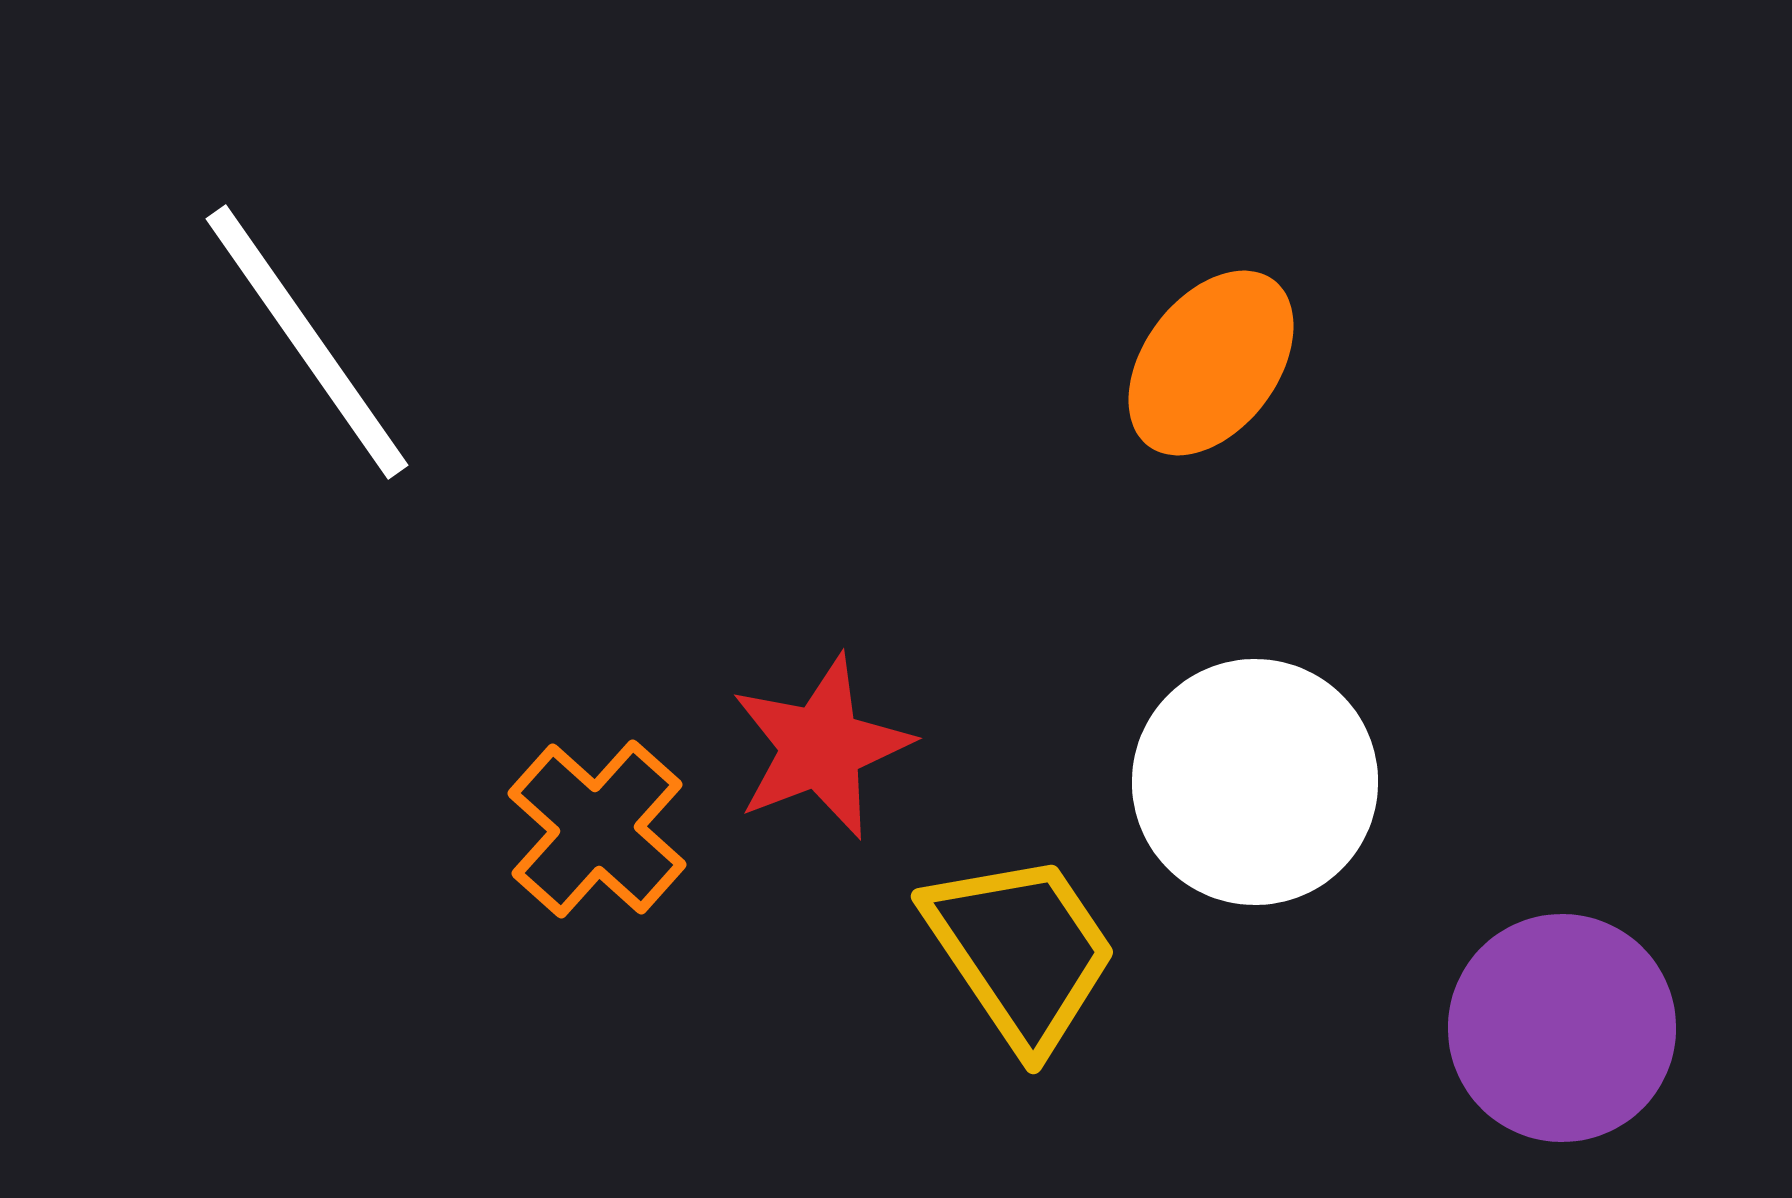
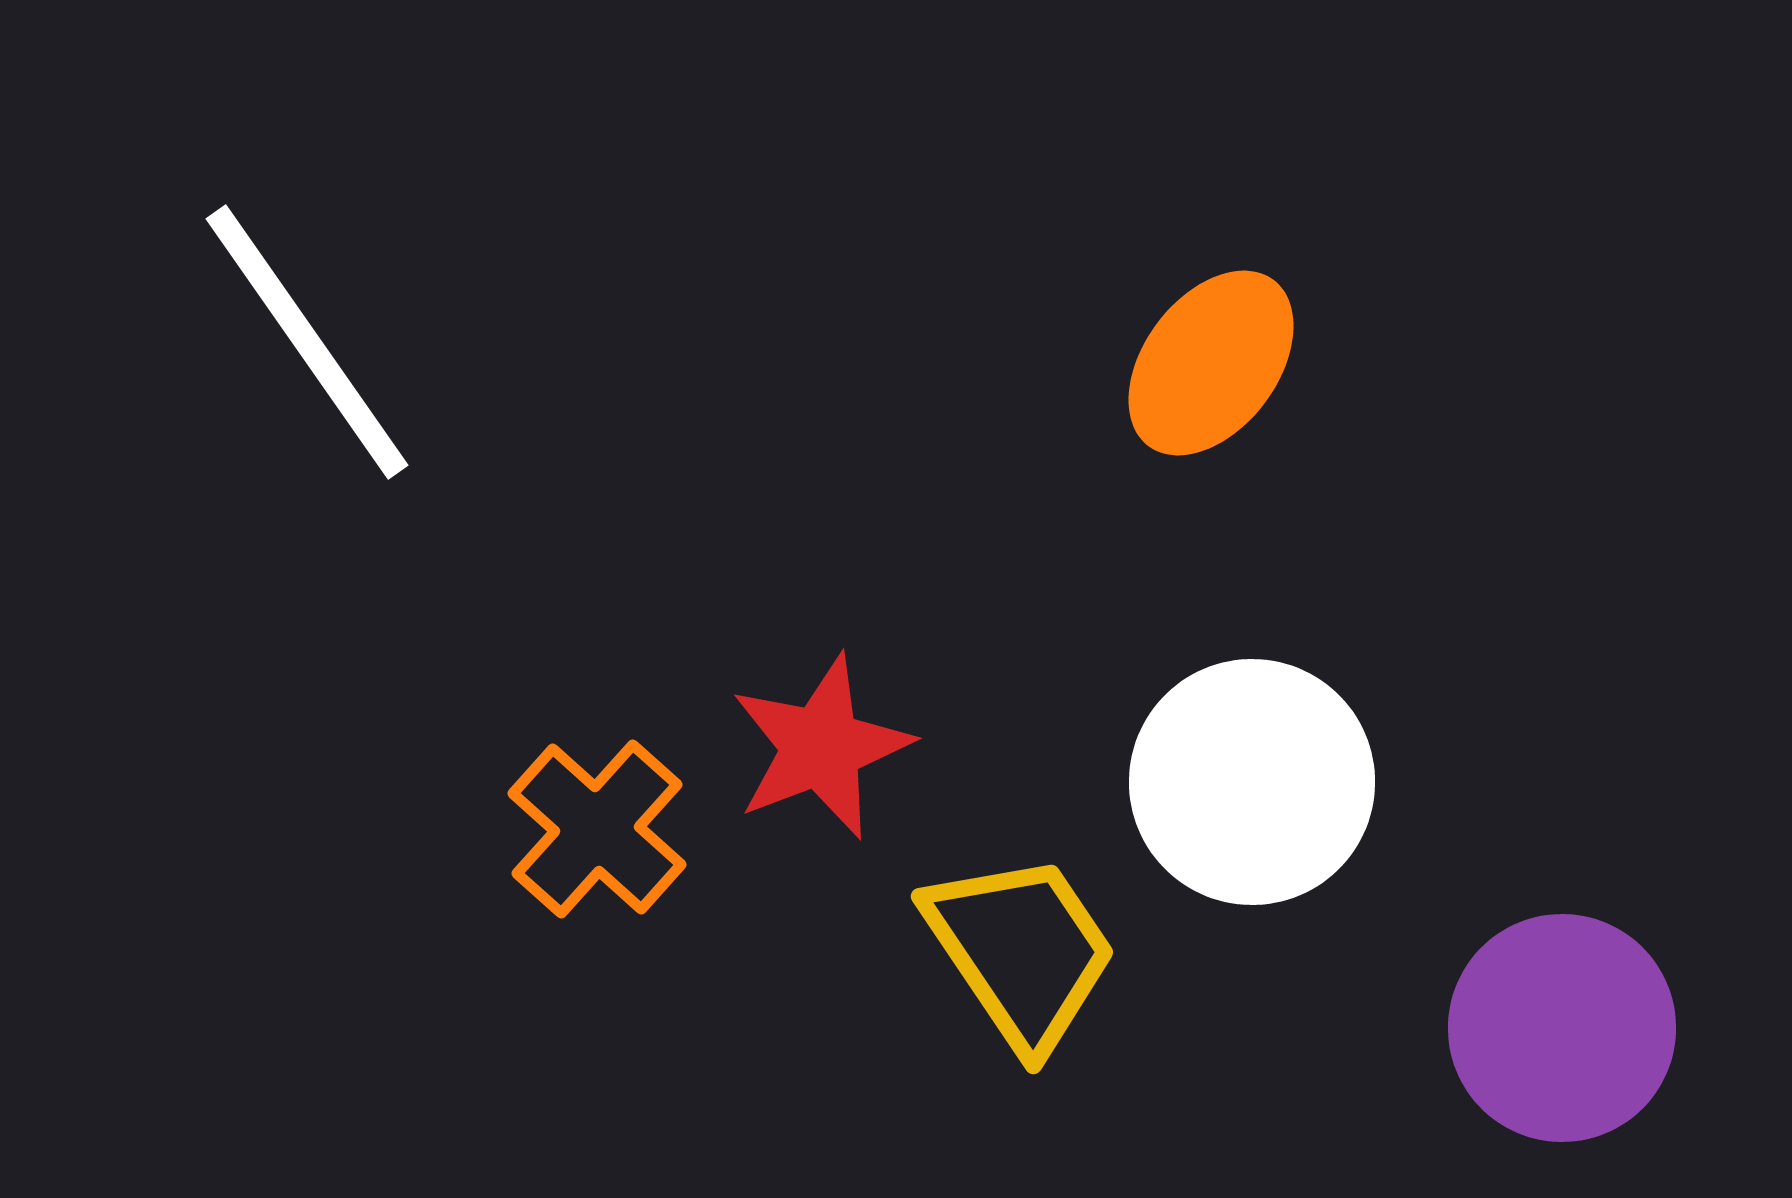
white circle: moved 3 px left
